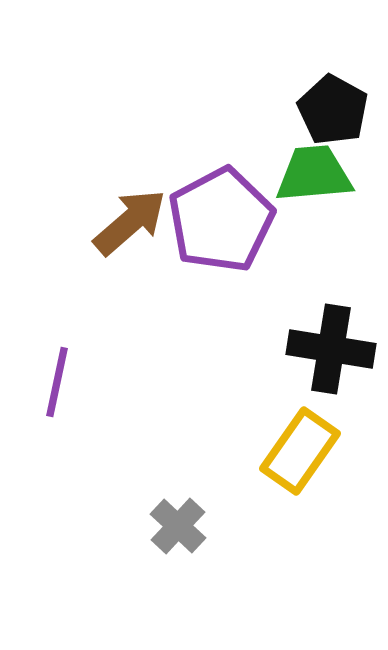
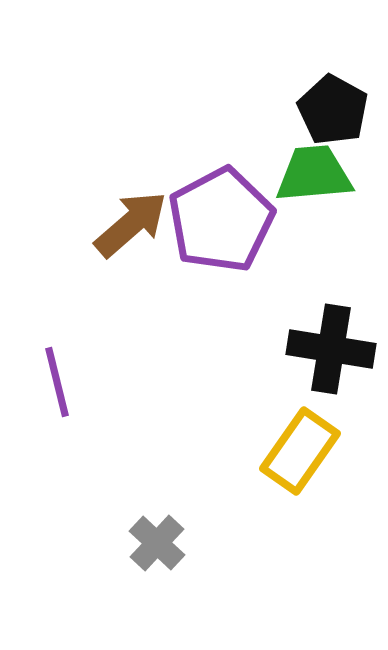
brown arrow: moved 1 px right, 2 px down
purple line: rotated 26 degrees counterclockwise
gray cross: moved 21 px left, 17 px down
